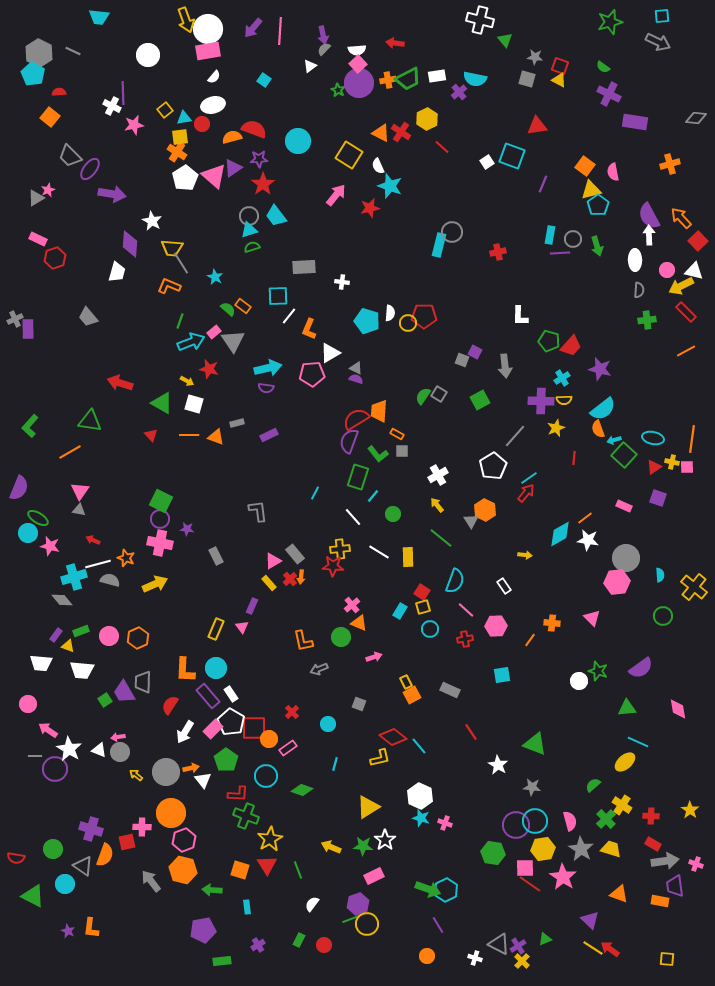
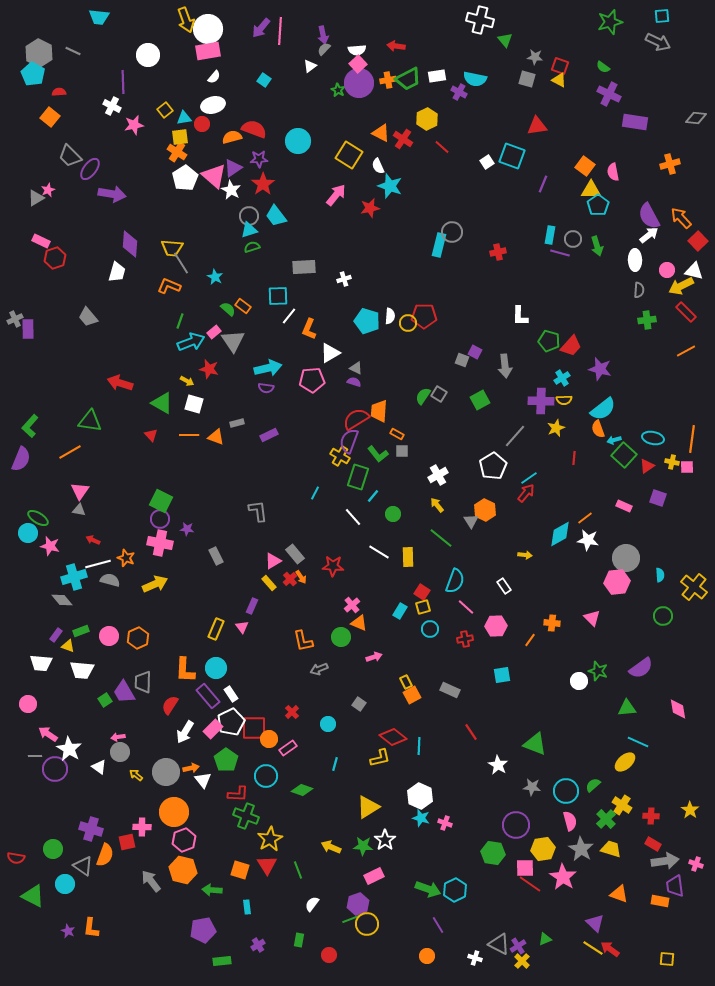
purple arrow at (253, 28): moved 8 px right
red arrow at (395, 43): moved 1 px right, 3 px down
purple cross at (459, 92): rotated 21 degrees counterclockwise
purple line at (123, 93): moved 11 px up
red cross at (401, 132): moved 2 px right, 7 px down
yellow triangle at (591, 190): rotated 15 degrees clockwise
white star at (152, 221): moved 79 px right, 31 px up
white arrow at (649, 235): rotated 54 degrees clockwise
pink rectangle at (38, 239): moved 3 px right, 2 px down
purple line at (560, 253): rotated 18 degrees clockwise
white cross at (342, 282): moved 2 px right, 3 px up; rotated 24 degrees counterclockwise
white semicircle at (390, 313): moved 3 px down
pink pentagon at (312, 374): moved 6 px down
purple semicircle at (356, 379): moved 2 px left, 3 px down
red triangle at (654, 467): moved 7 px left, 1 px up
purple semicircle at (19, 488): moved 2 px right, 29 px up
yellow cross at (340, 549): moved 93 px up; rotated 36 degrees clockwise
orange arrow at (301, 577): rotated 40 degrees counterclockwise
pink line at (466, 610): moved 3 px up
gray square at (359, 704): rotated 16 degrees clockwise
white pentagon at (231, 722): rotated 16 degrees clockwise
pink arrow at (48, 730): moved 4 px down
cyan line at (419, 746): rotated 42 degrees clockwise
white triangle at (99, 750): moved 17 px down; rotated 14 degrees clockwise
orange circle at (171, 813): moved 3 px right, 1 px up
cyan circle at (535, 821): moved 31 px right, 30 px up
cyan hexagon at (446, 890): moved 9 px right
purple triangle at (590, 920): moved 5 px right, 3 px down
green rectangle at (299, 940): rotated 16 degrees counterclockwise
red circle at (324, 945): moved 5 px right, 10 px down
